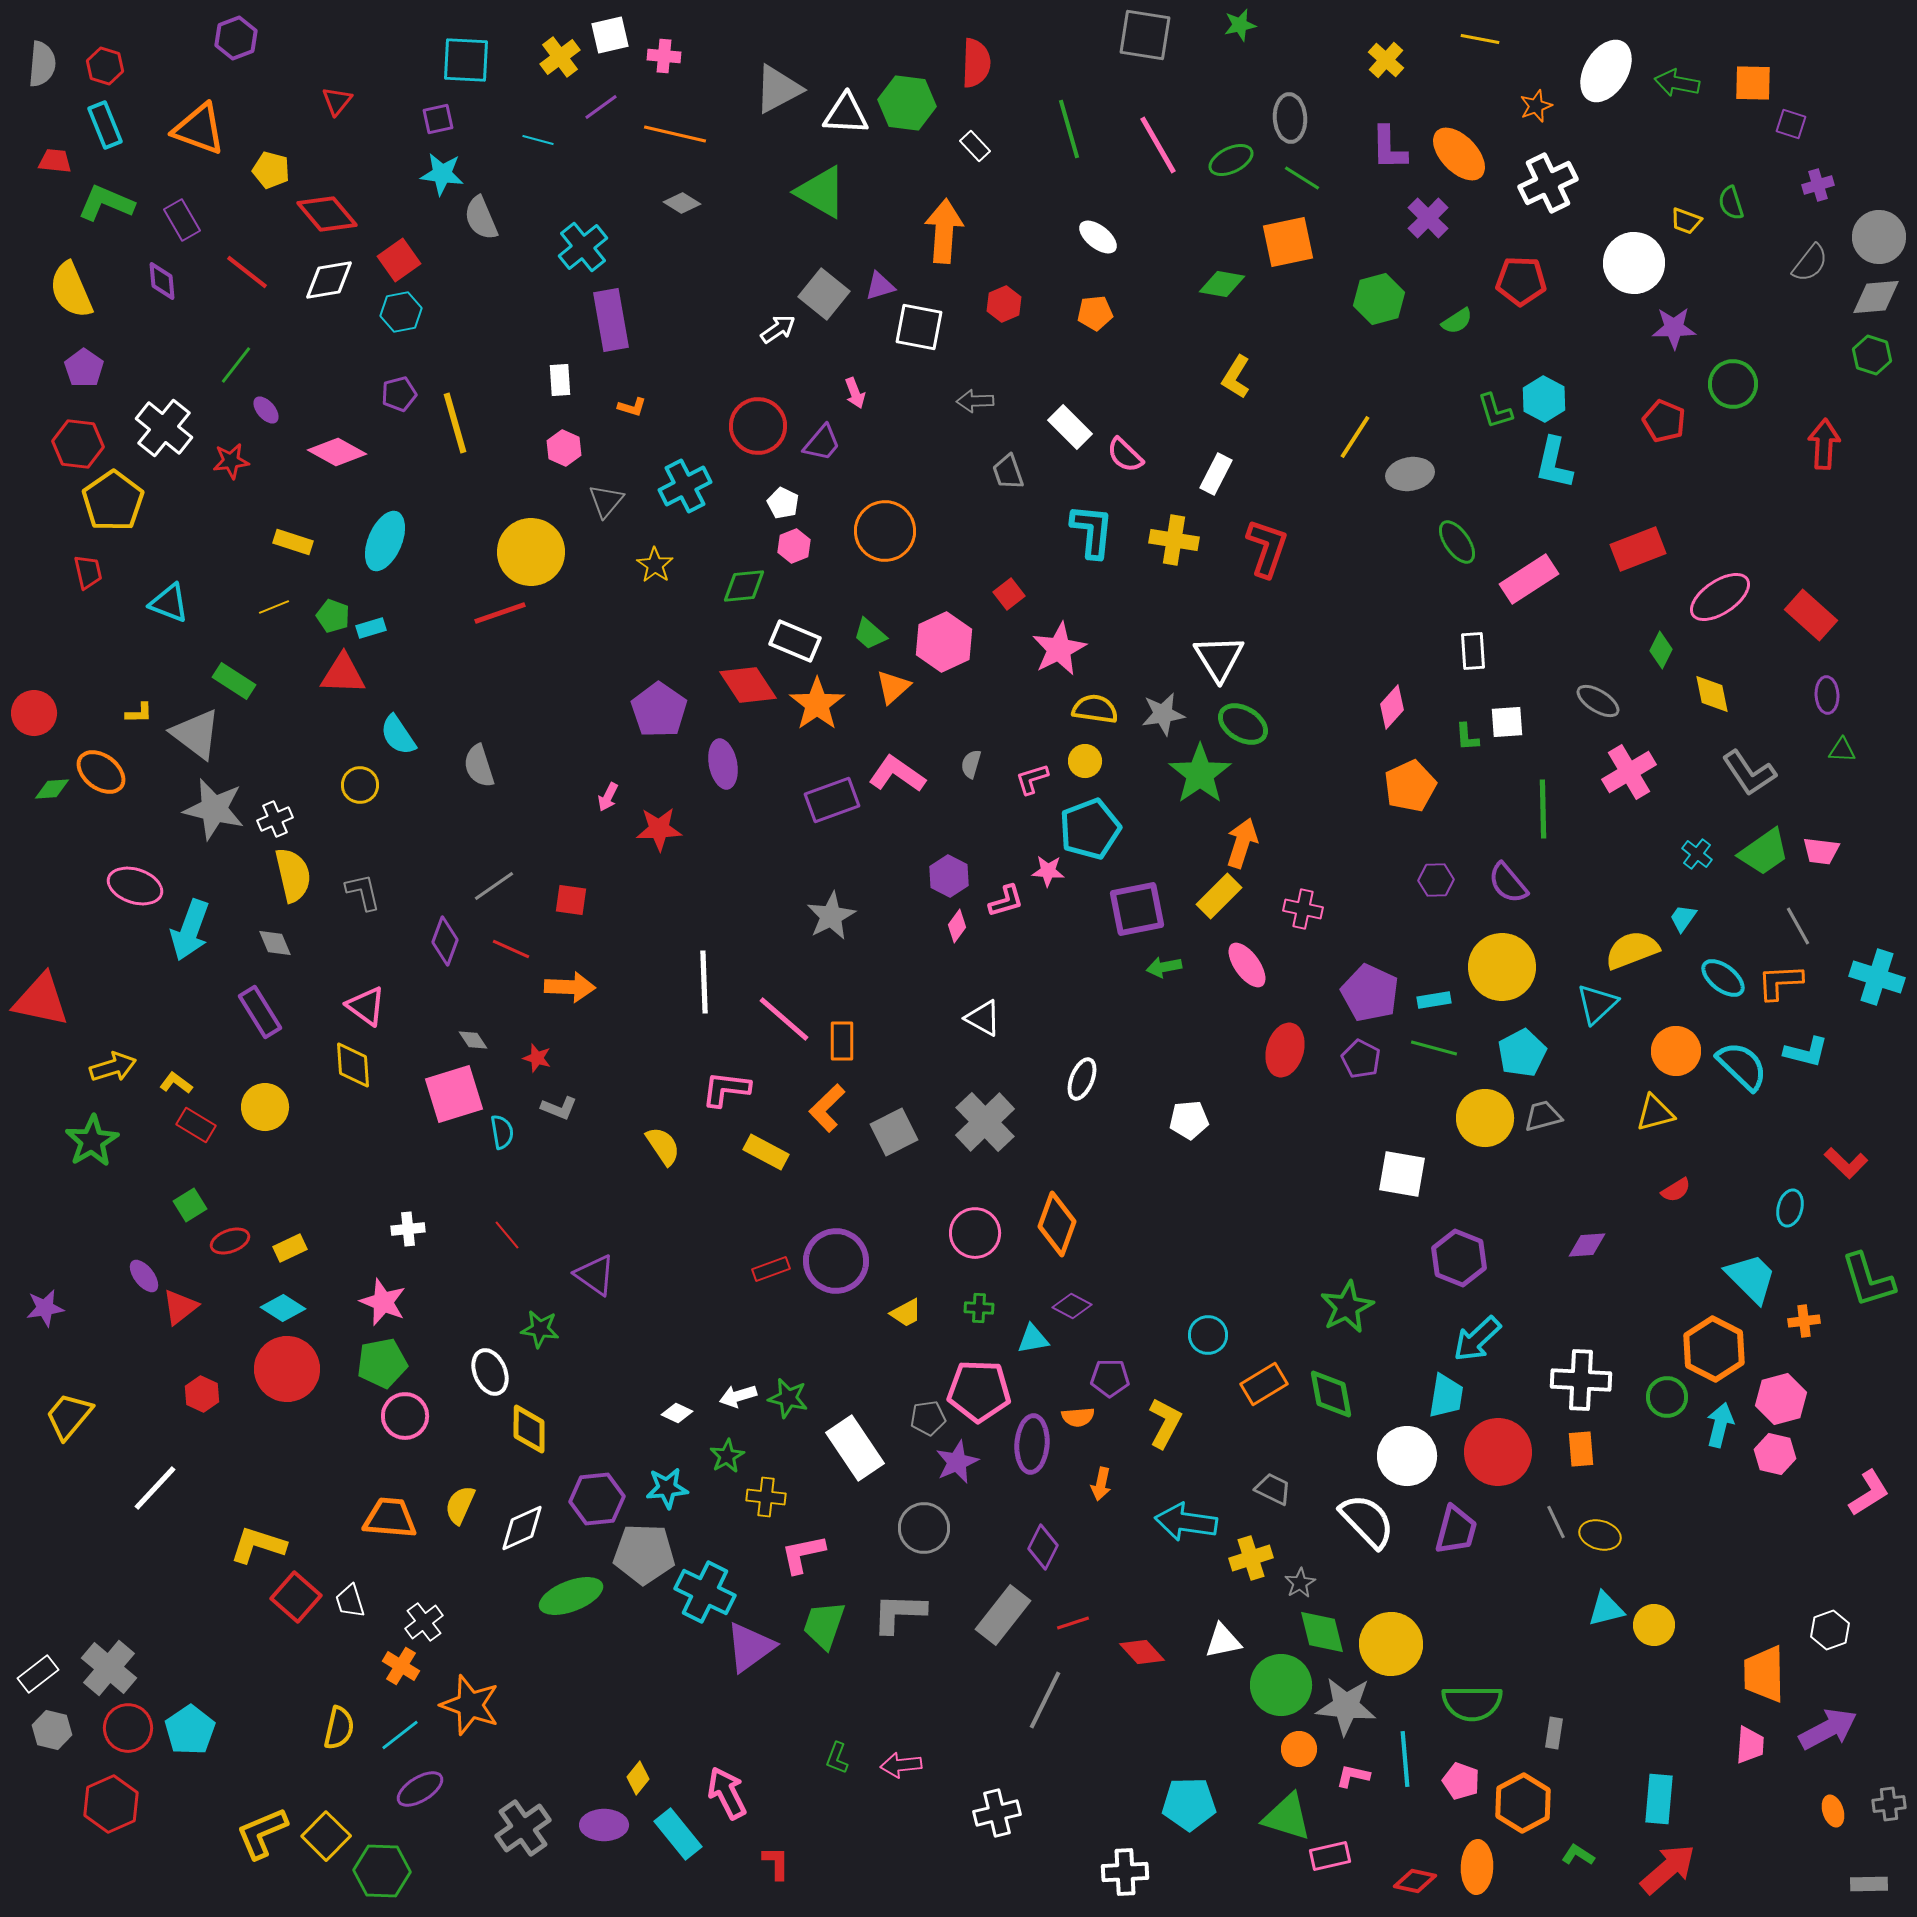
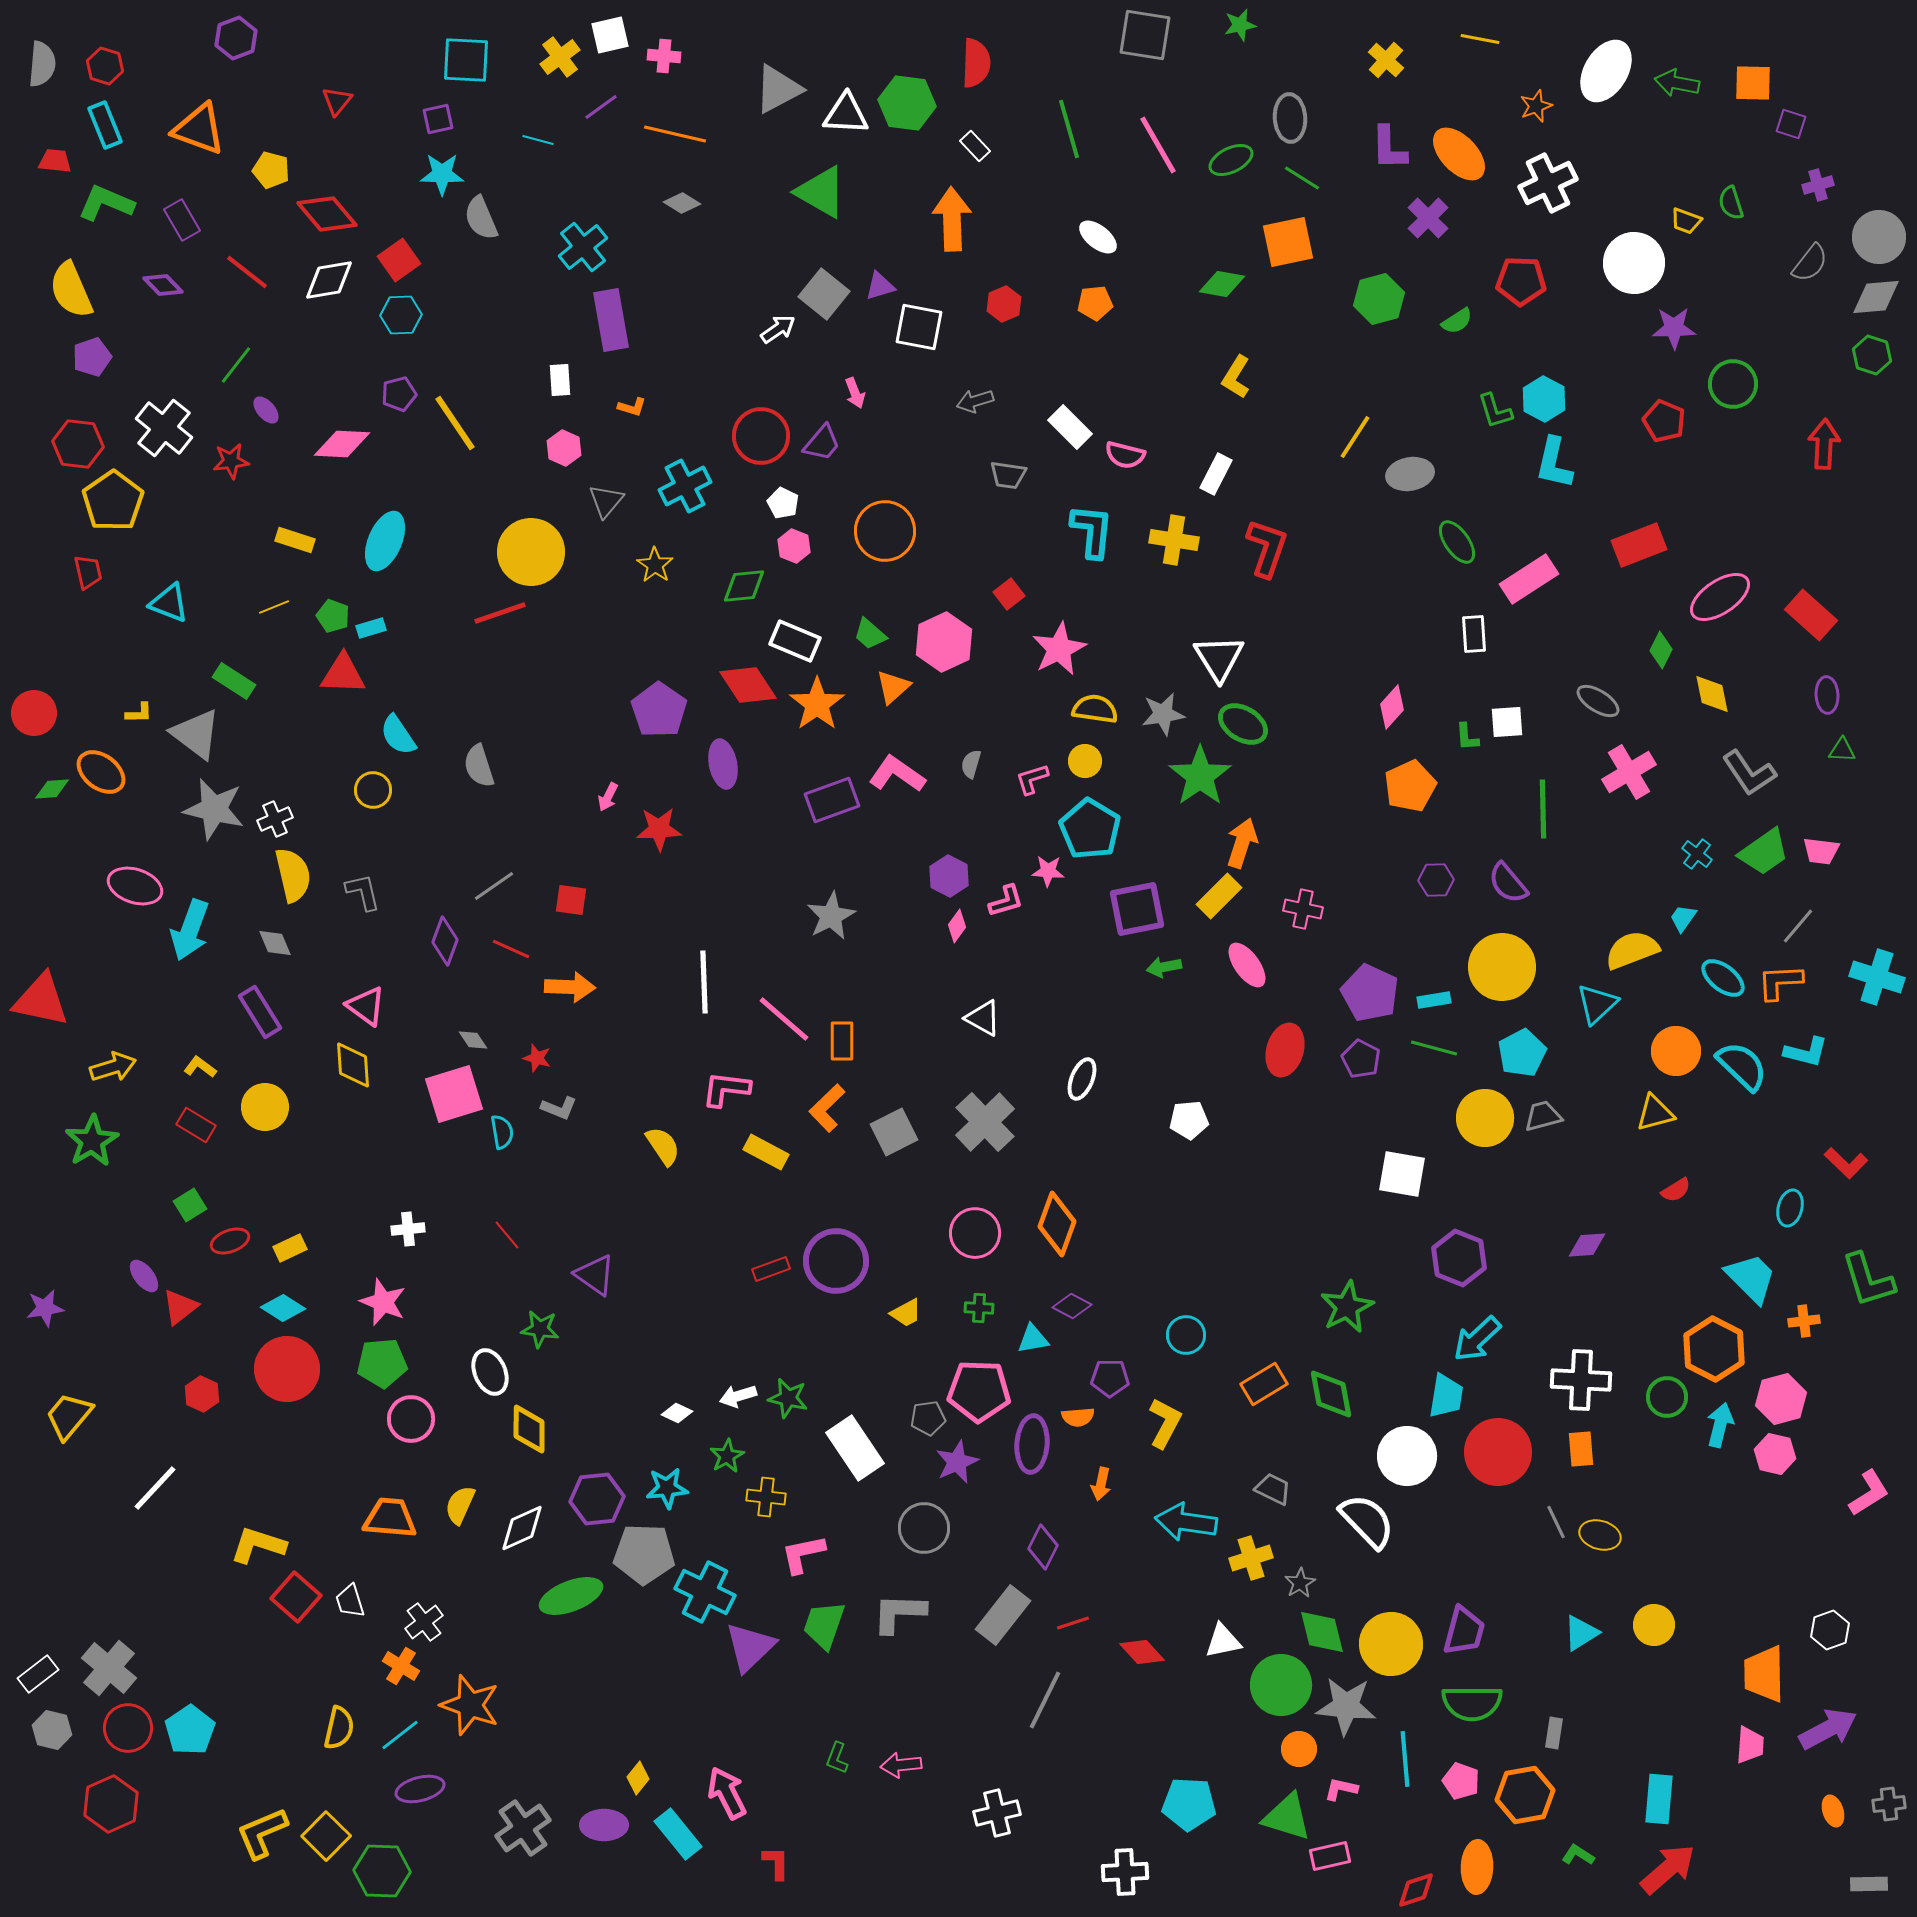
cyan star at (442, 174): rotated 6 degrees counterclockwise
orange arrow at (944, 231): moved 8 px right, 12 px up; rotated 6 degrees counterclockwise
purple diamond at (162, 281): moved 1 px right, 4 px down; rotated 39 degrees counterclockwise
cyan hexagon at (401, 312): moved 3 px down; rotated 9 degrees clockwise
orange pentagon at (1095, 313): moved 10 px up
purple pentagon at (84, 368): moved 8 px right, 11 px up; rotated 18 degrees clockwise
gray arrow at (975, 401): rotated 15 degrees counterclockwise
yellow line at (455, 423): rotated 18 degrees counterclockwise
red circle at (758, 426): moved 3 px right, 10 px down
pink diamond at (337, 452): moved 5 px right, 8 px up; rotated 26 degrees counterclockwise
pink semicircle at (1125, 455): rotated 30 degrees counterclockwise
gray trapezoid at (1008, 472): moved 3 px down; rotated 63 degrees counterclockwise
yellow rectangle at (293, 542): moved 2 px right, 2 px up
pink hexagon at (794, 546): rotated 16 degrees counterclockwise
red rectangle at (1638, 549): moved 1 px right, 4 px up
white rectangle at (1473, 651): moved 1 px right, 17 px up
green star at (1200, 774): moved 2 px down
yellow circle at (360, 785): moved 13 px right, 5 px down
cyan pentagon at (1090, 829): rotated 20 degrees counterclockwise
gray line at (1798, 926): rotated 69 degrees clockwise
yellow L-shape at (176, 1083): moved 24 px right, 16 px up
cyan circle at (1208, 1335): moved 22 px left
green pentagon at (382, 1363): rotated 6 degrees clockwise
pink circle at (405, 1416): moved 6 px right, 3 px down
purple trapezoid at (1456, 1530): moved 8 px right, 101 px down
cyan triangle at (1606, 1609): moved 25 px left, 24 px down; rotated 18 degrees counterclockwise
purple triangle at (750, 1647): rotated 8 degrees counterclockwise
pink L-shape at (1353, 1776): moved 12 px left, 13 px down
purple ellipse at (420, 1789): rotated 18 degrees clockwise
orange hexagon at (1523, 1803): moved 2 px right, 8 px up; rotated 18 degrees clockwise
cyan pentagon at (1189, 1804): rotated 4 degrees clockwise
red diamond at (1415, 1881): moved 1 px right, 9 px down; rotated 30 degrees counterclockwise
